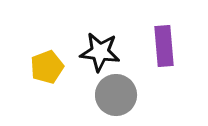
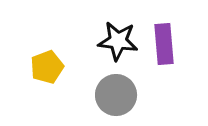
purple rectangle: moved 2 px up
black star: moved 18 px right, 11 px up
